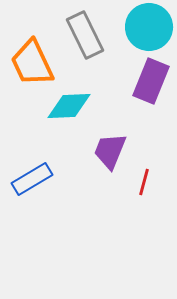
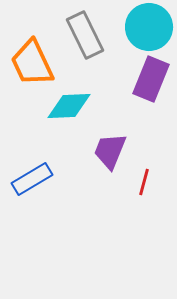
purple rectangle: moved 2 px up
